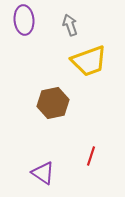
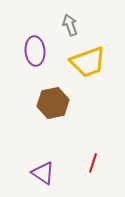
purple ellipse: moved 11 px right, 31 px down
yellow trapezoid: moved 1 px left, 1 px down
red line: moved 2 px right, 7 px down
